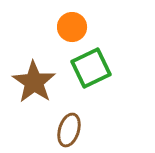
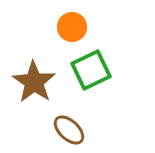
green square: moved 2 px down
brown ellipse: rotated 64 degrees counterclockwise
